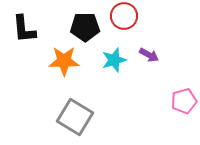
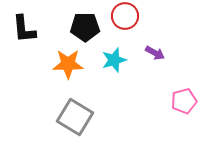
red circle: moved 1 px right
purple arrow: moved 6 px right, 2 px up
orange star: moved 4 px right, 3 px down
